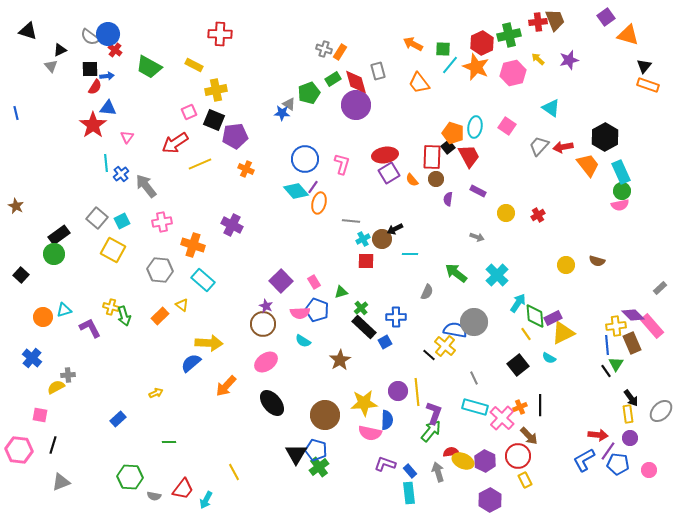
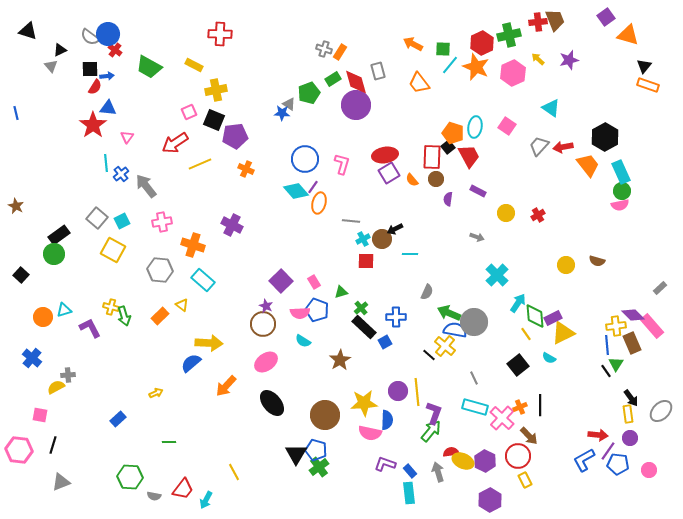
pink hexagon at (513, 73): rotated 10 degrees counterclockwise
green arrow at (456, 273): moved 7 px left, 40 px down; rotated 15 degrees counterclockwise
